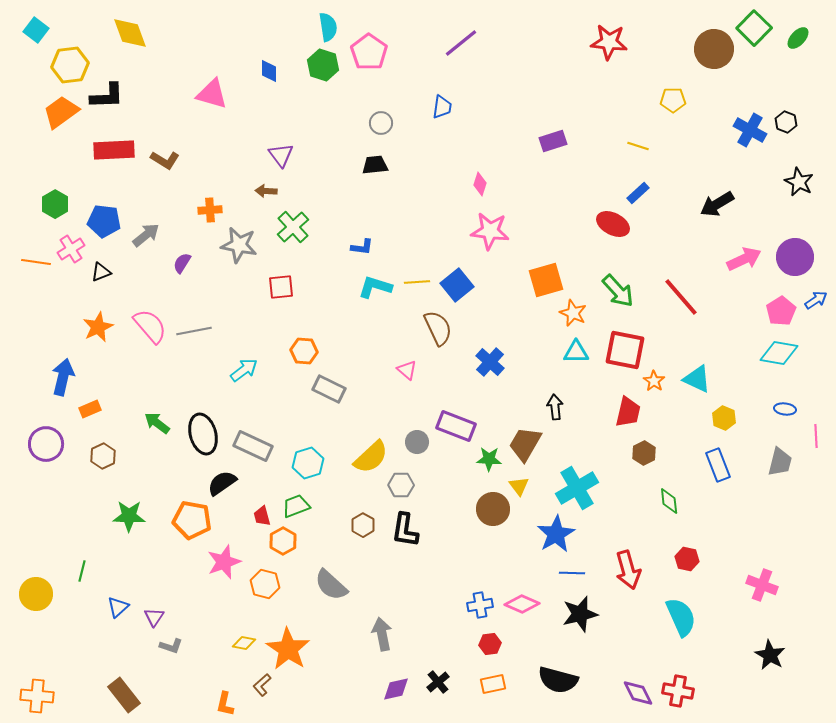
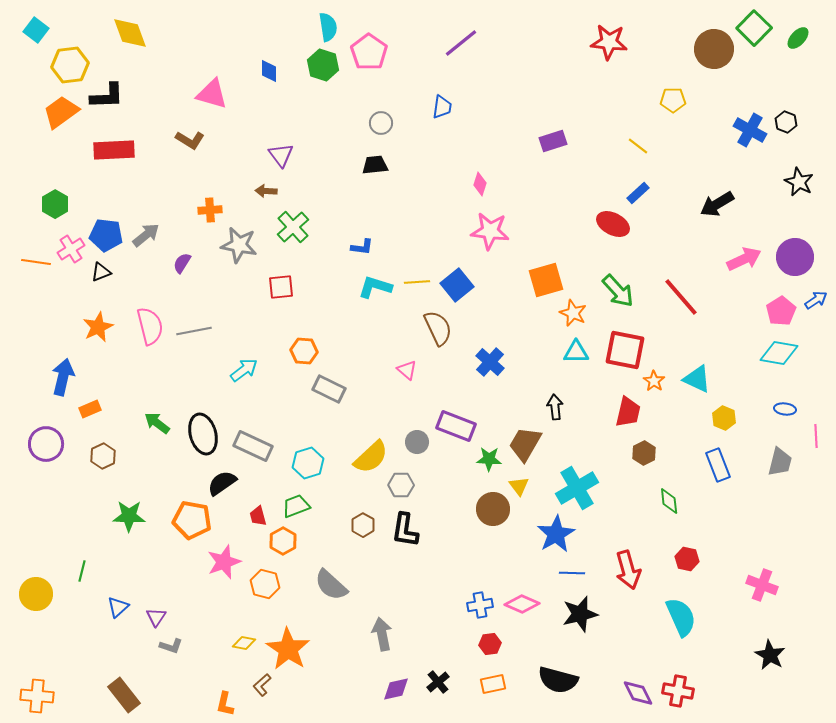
yellow line at (638, 146): rotated 20 degrees clockwise
brown L-shape at (165, 160): moved 25 px right, 20 px up
blue pentagon at (104, 221): moved 2 px right, 14 px down
pink semicircle at (150, 326): rotated 27 degrees clockwise
red trapezoid at (262, 516): moved 4 px left
purple triangle at (154, 617): moved 2 px right
